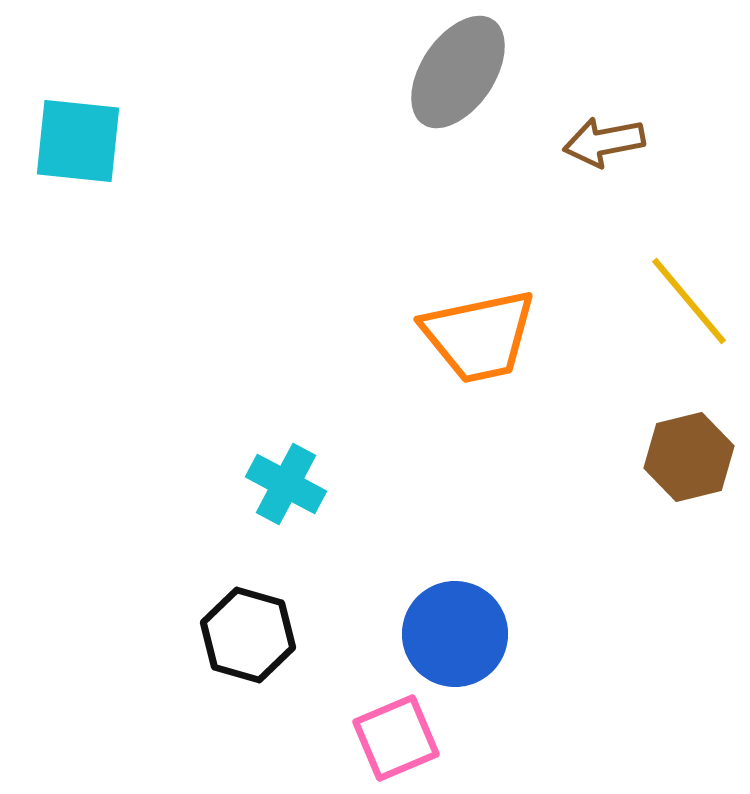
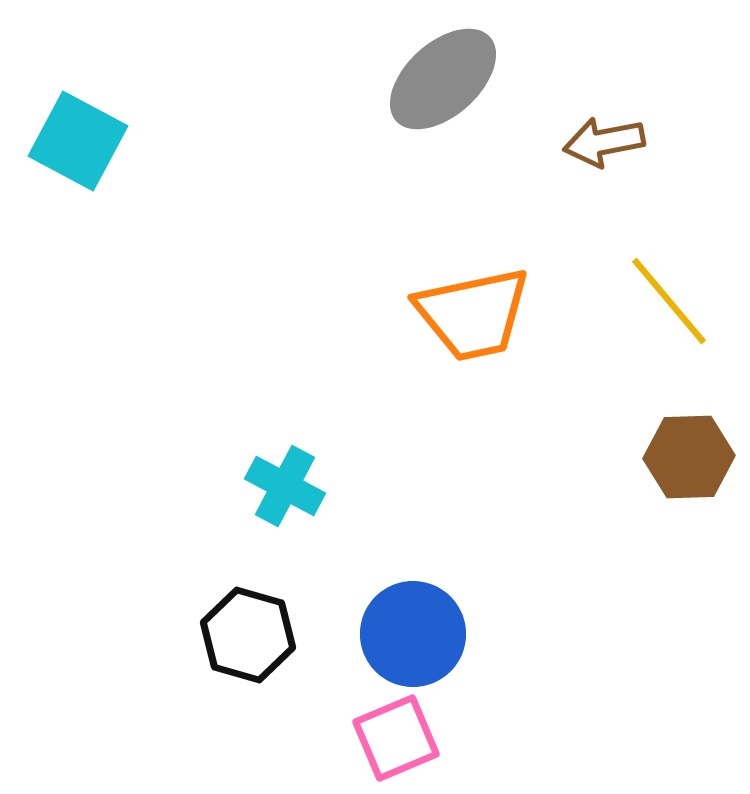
gray ellipse: moved 15 px left, 7 px down; rotated 14 degrees clockwise
cyan square: rotated 22 degrees clockwise
yellow line: moved 20 px left
orange trapezoid: moved 6 px left, 22 px up
brown hexagon: rotated 12 degrees clockwise
cyan cross: moved 1 px left, 2 px down
blue circle: moved 42 px left
